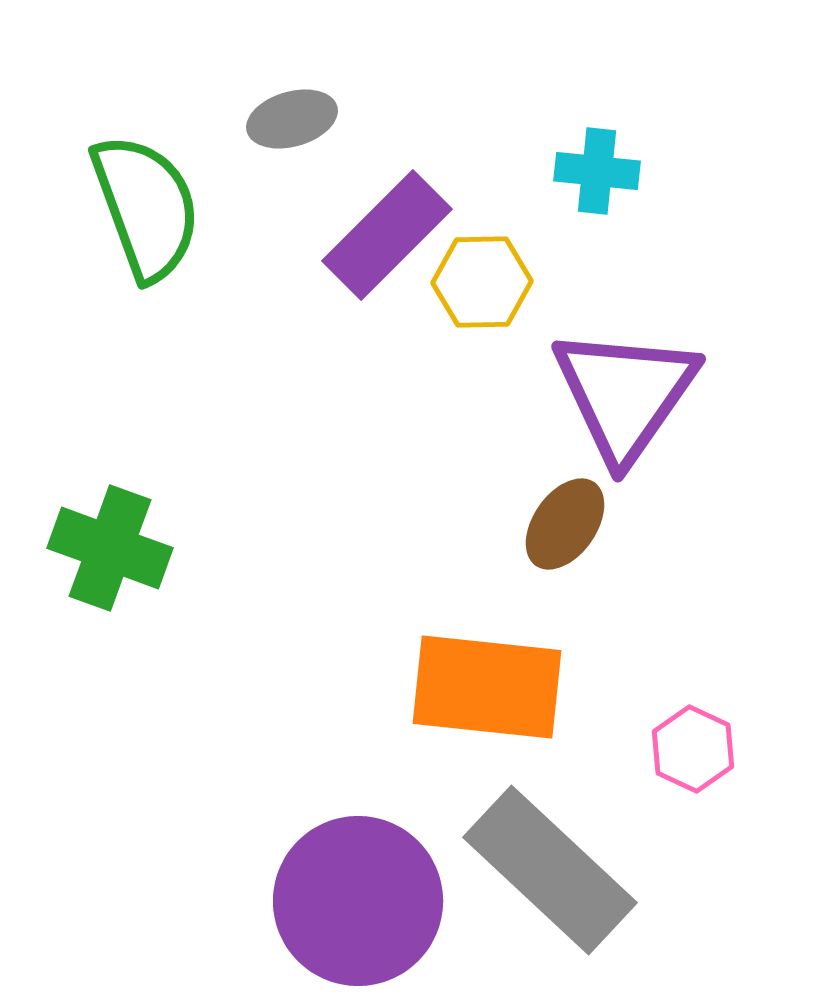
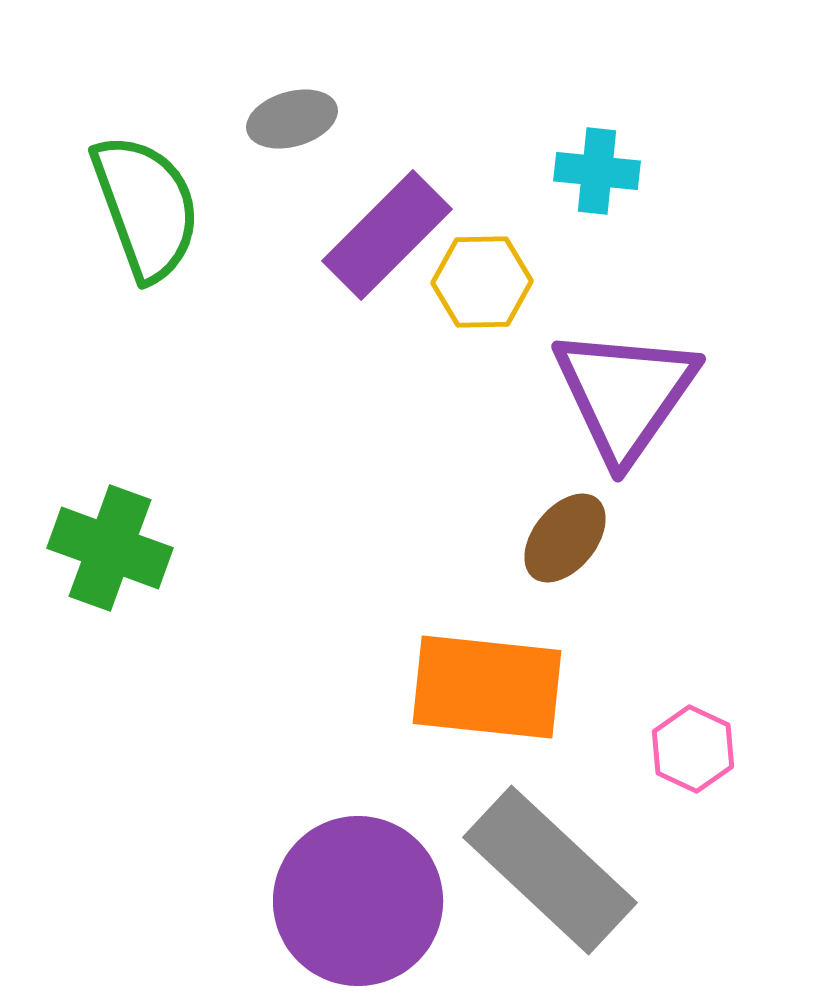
brown ellipse: moved 14 px down; rotated 4 degrees clockwise
